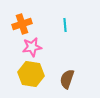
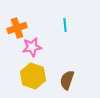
orange cross: moved 5 px left, 4 px down
yellow hexagon: moved 2 px right, 2 px down; rotated 10 degrees clockwise
brown semicircle: moved 1 px down
